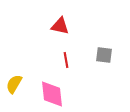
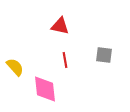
red line: moved 1 px left
yellow semicircle: moved 1 px right, 17 px up; rotated 108 degrees clockwise
pink diamond: moved 7 px left, 5 px up
